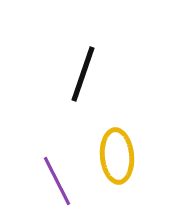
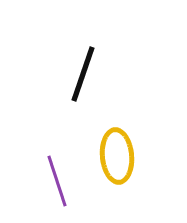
purple line: rotated 9 degrees clockwise
